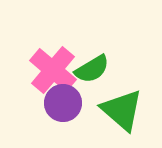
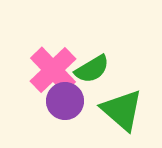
pink cross: rotated 6 degrees clockwise
purple circle: moved 2 px right, 2 px up
